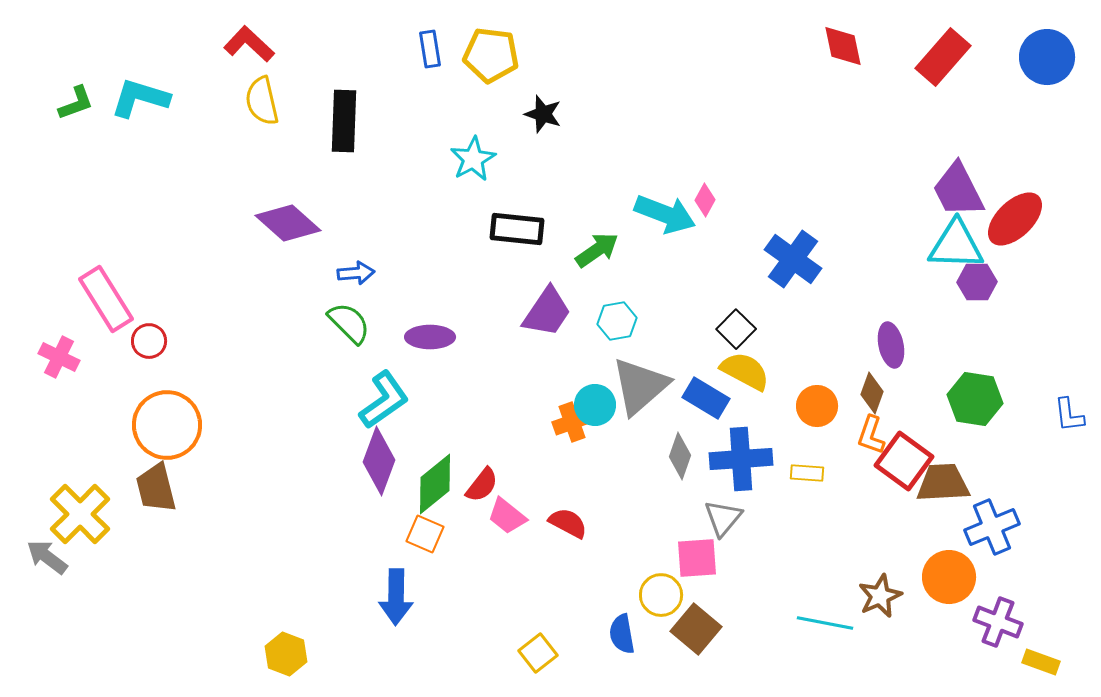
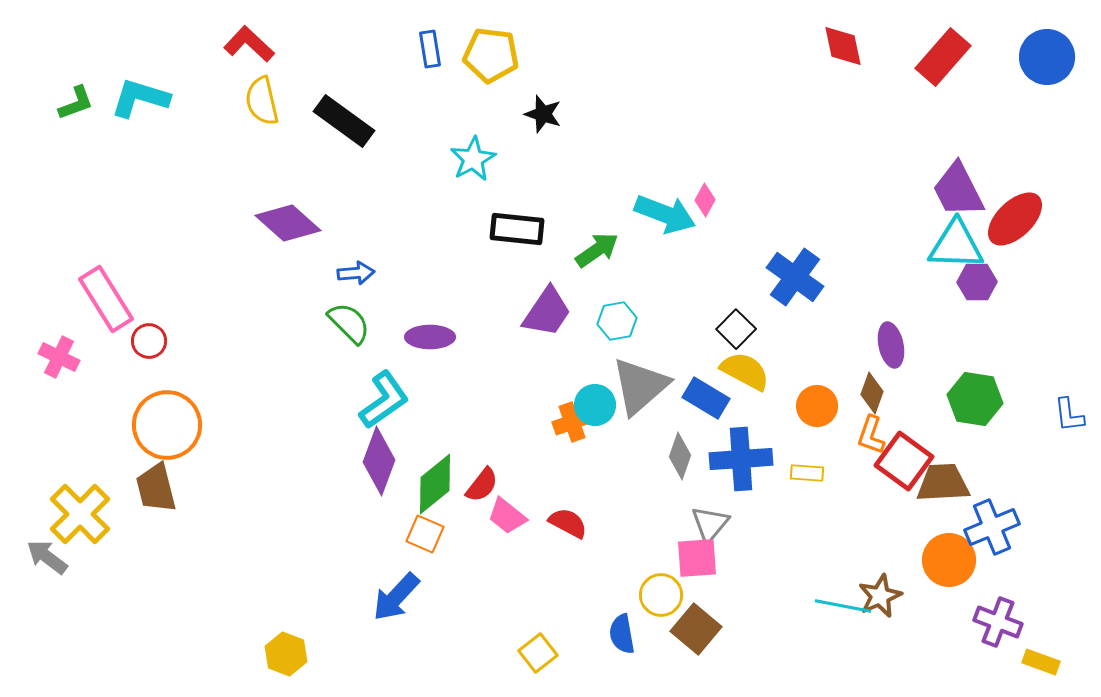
black rectangle at (344, 121): rotated 56 degrees counterclockwise
blue cross at (793, 259): moved 2 px right, 18 px down
gray triangle at (723, 518): moved 13 px left, 6 px down
orange circle at (949, 577): moved 17 px up
blue arrow at (396, 597): rotated 42 degrees clockwise
cyan line at (825, 623): moved 18 px right, 17 px up
